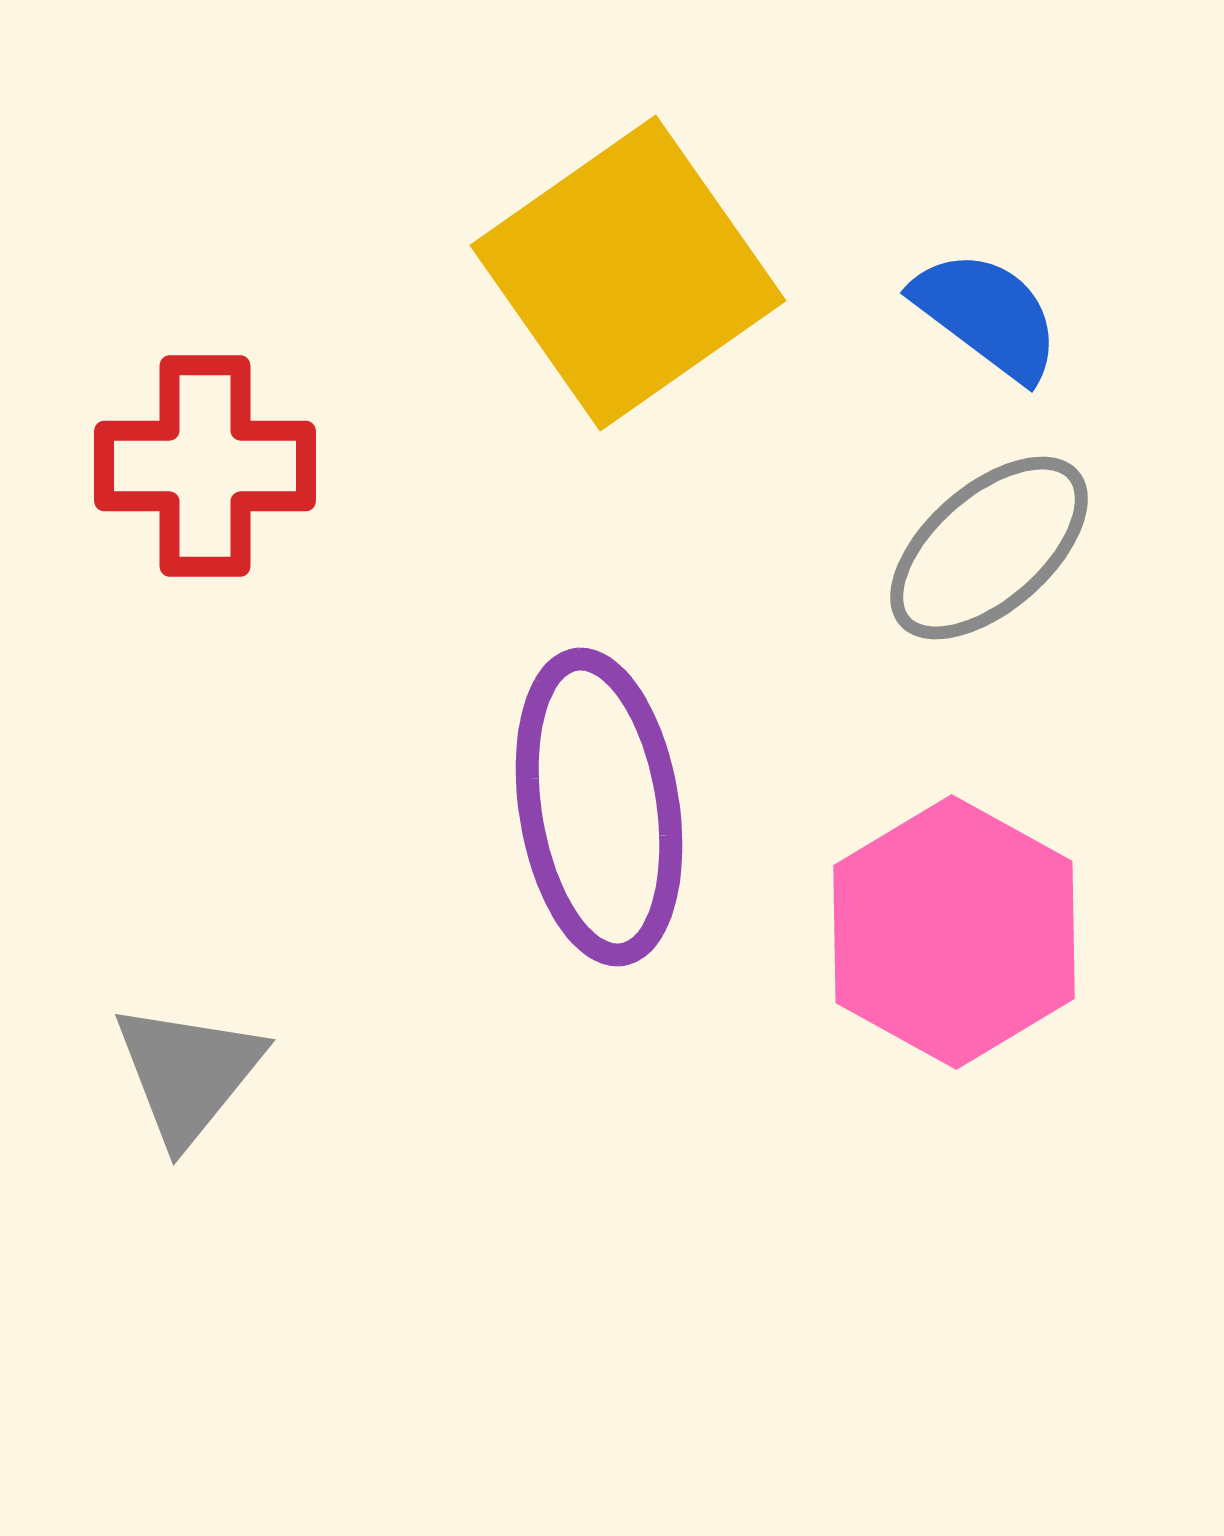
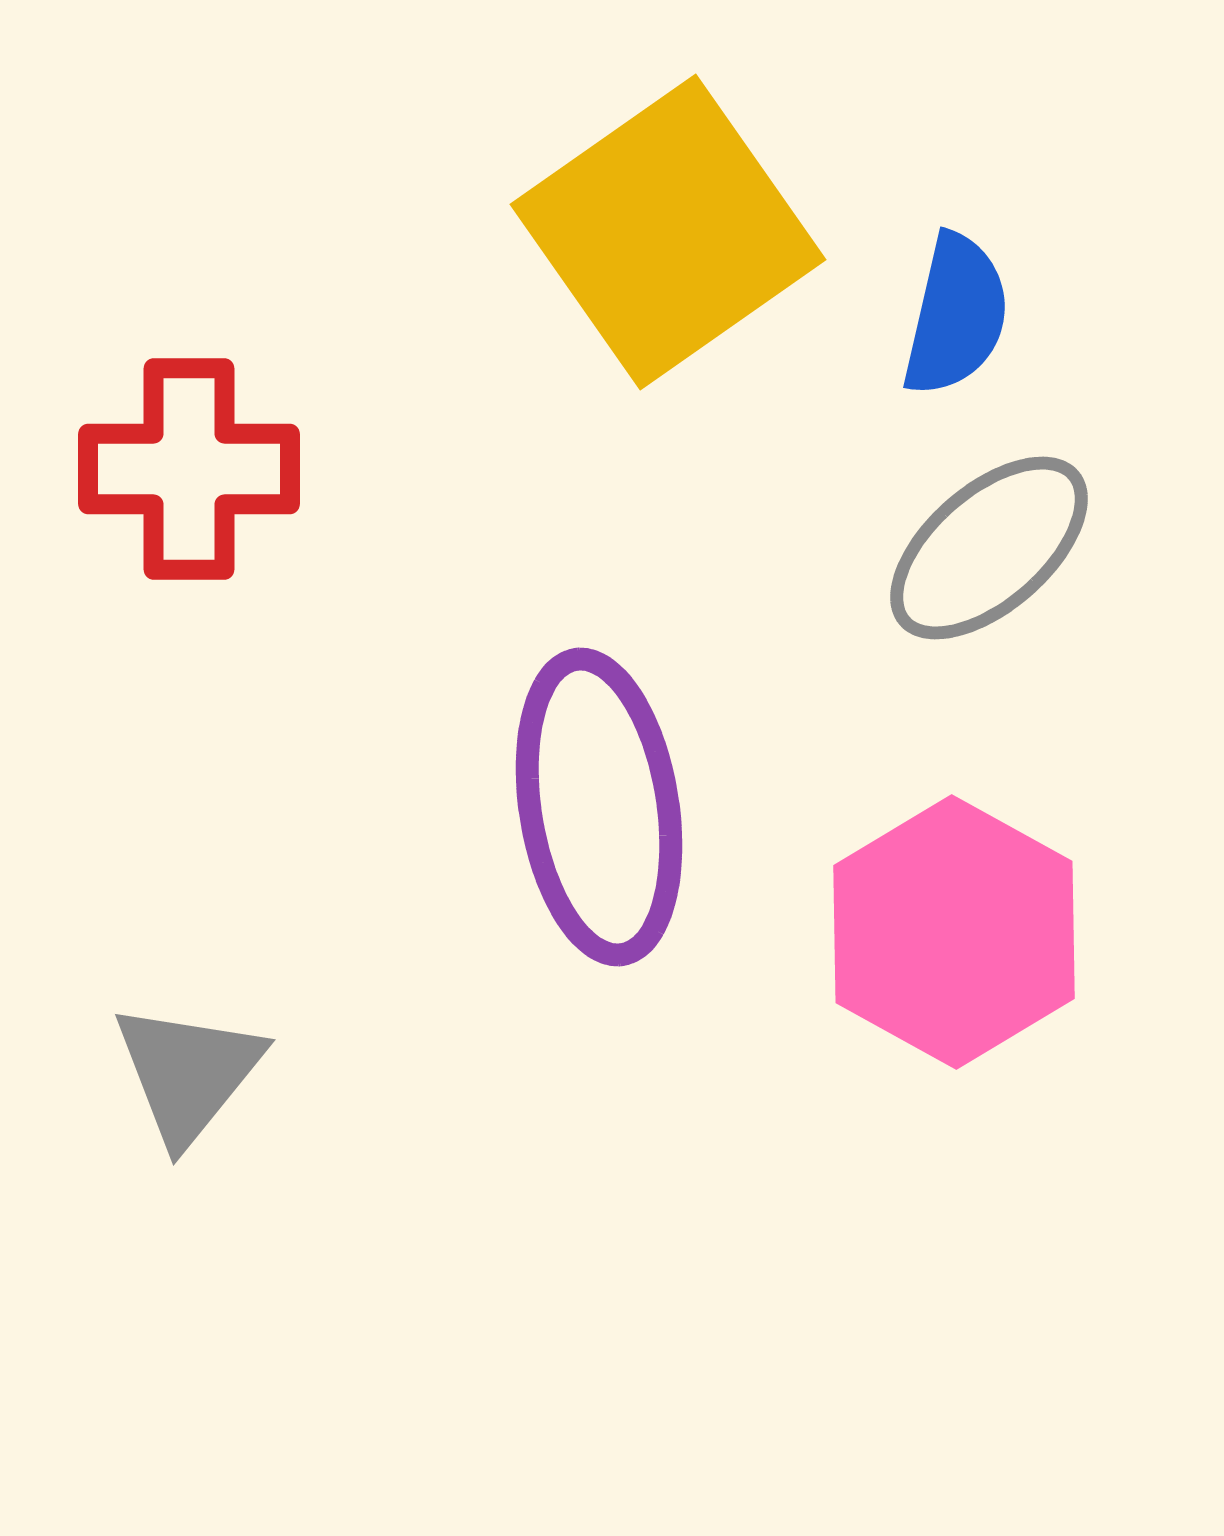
yellow square: moved 40 px right, 41 px up
blue semicircle: moved 31 px left; rotated 66 degrees clockwise
red cross: moved 16 px left, 3 px down
